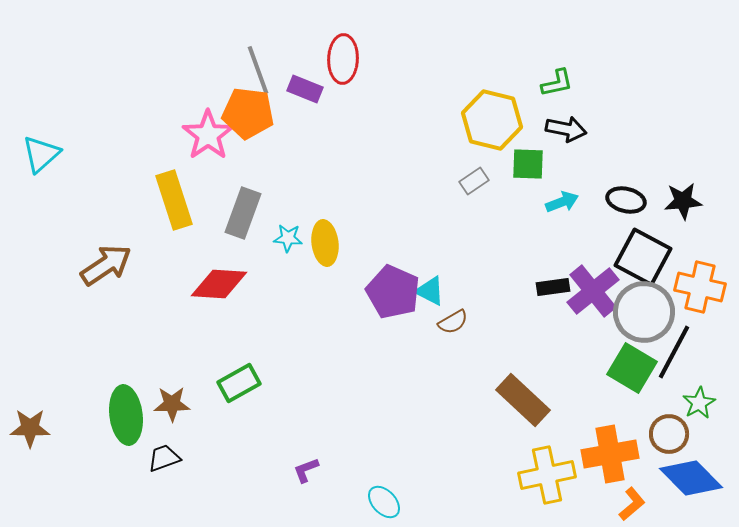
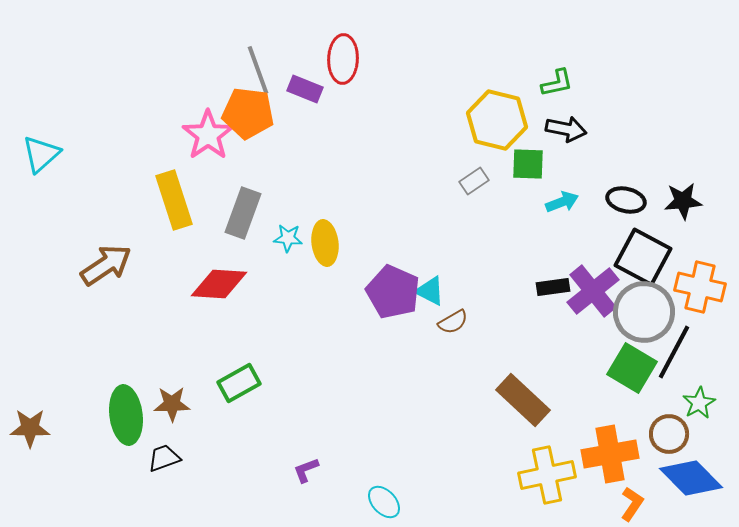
yellow hexagon at (492, 120): moved 5 px right
orange L-shape at (632, 504): rotated 16 degrees counterclockwise
